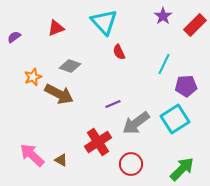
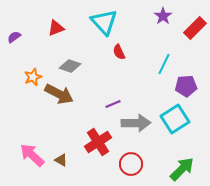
red rectangle: moved 3 px down
gray arrow: rotated 144 degrees counterclockwise
